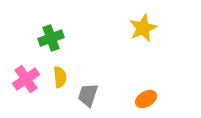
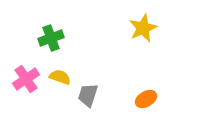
yellow semicircle: rotated 65 degrees counterclockwise
